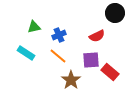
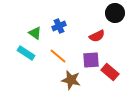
green triangle: moved 1 px right, 6 px down; rotated 48 degrees clockwise
blue cross: moved 9 px up
brown star: rotated 24 degrees counterclockwise
